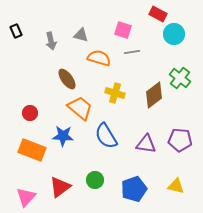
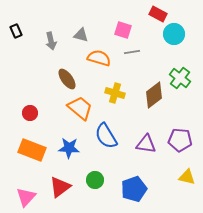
blue star: moved 6 px right, 12 px down
yellow triangle: moved 11 px right, 9 px up
